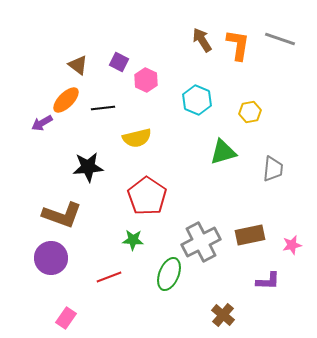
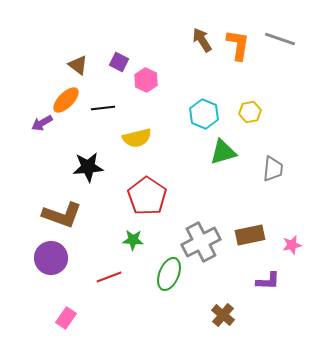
cyan hexagon: moved 7 px right, 14 px down
